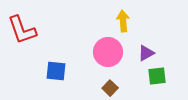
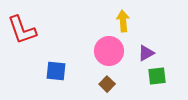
pink circle: moved 1 px right, 1 px up
brown square: moved 3 px left, 4 px up
